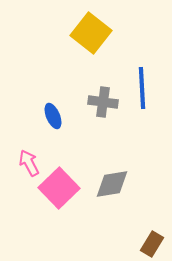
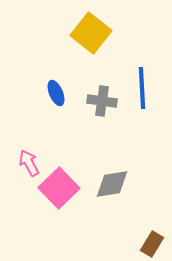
gray cross: moved 1 px left, 1 px up
blue ellipse: moved 3 px right, 23 px up
